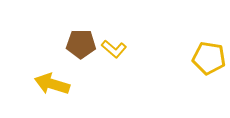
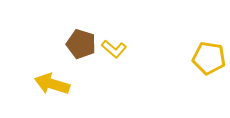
brown pentagon: rotated 16 degrees clockwise
